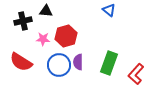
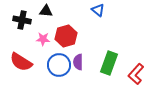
blue triangle: moved 11 px left
black cross: moved 1 px left, 1 px up; rotated 24 degrees clockwise
